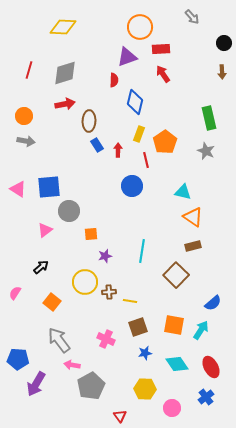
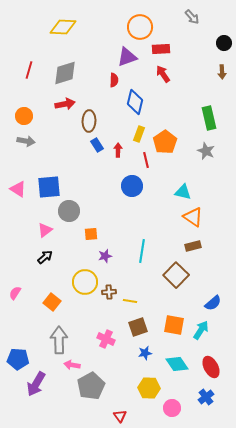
black arrow at (41, 267): moved 4 px right, 10 px up
gray arrow at (59, 340): rotated 36 degrees clockwise
yellow hexagon at (145, 389): moved 4 px right, 1 px up
